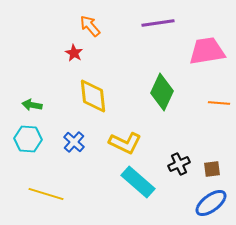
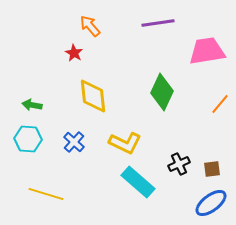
orange line: moved 1 px right, 1 px down; rotated 55 degrees counterclockwise
